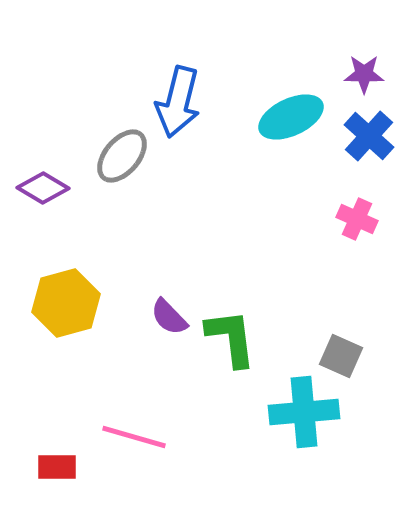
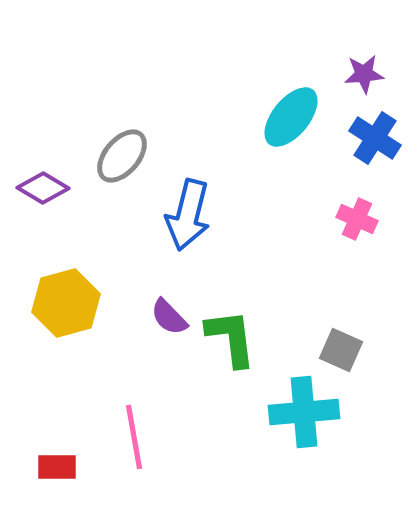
purple star: rotated 6 degrees counterclockwise
blue arrow: moved 10 px right, 113 px down
cyan ellipse: rotated 26 degrees counterclockwise
blue cross: moved 6 px right, 2 px down; rotated 9 degrees counterclockwise
gray square: moved 6 px up
pink line: rotated 64 degrees clockwise
